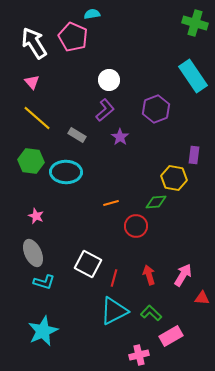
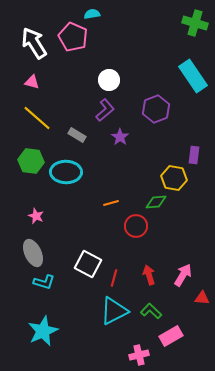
pink triangle: rotated 35 degrees counterclockwise
green L-shape: moved 2 px up
